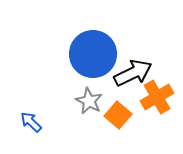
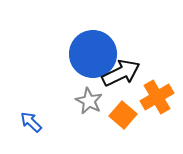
black arrow: moved 12 px left
orange square: moved 5 px right
